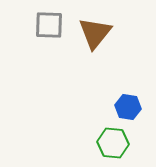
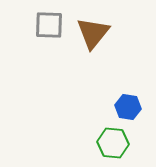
brown triangle: moved 2 px left
